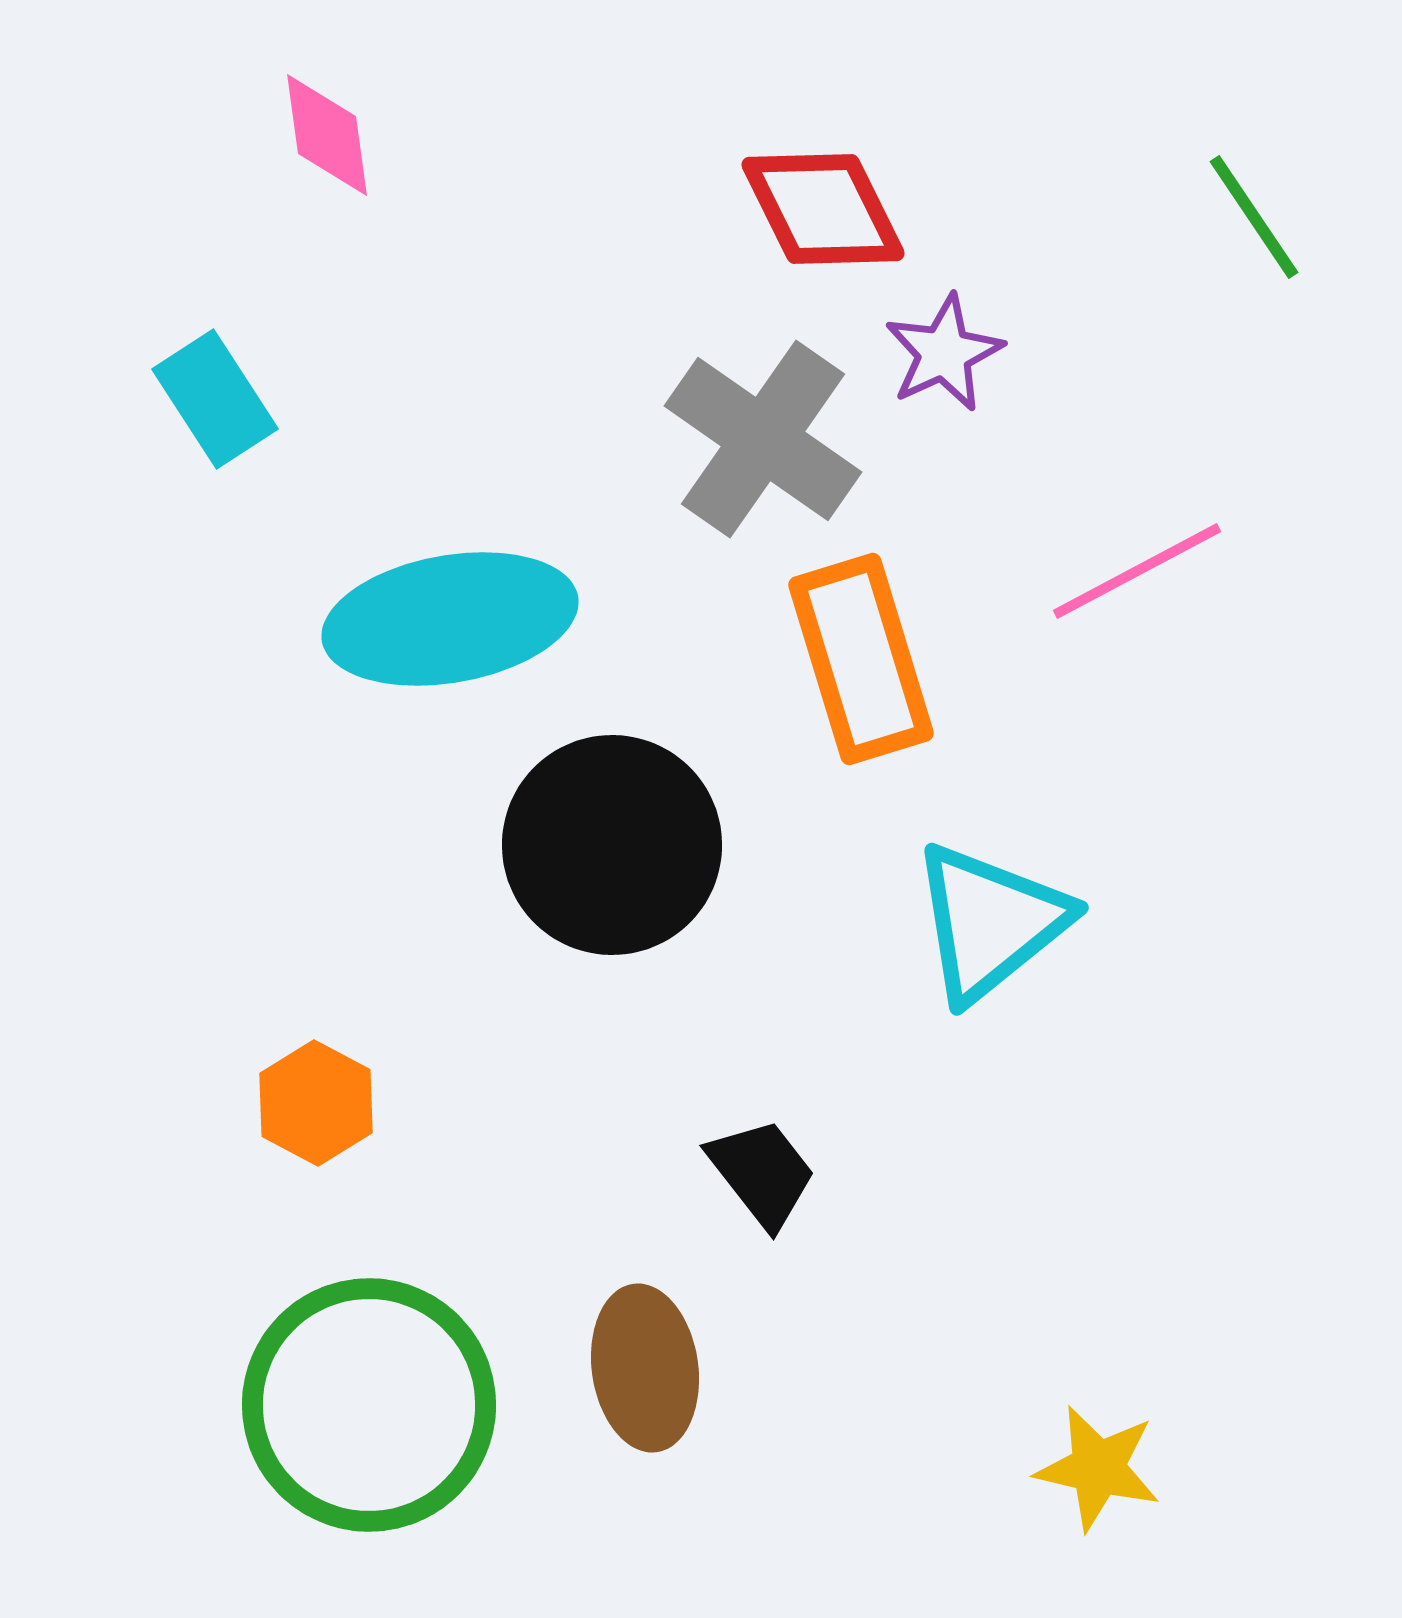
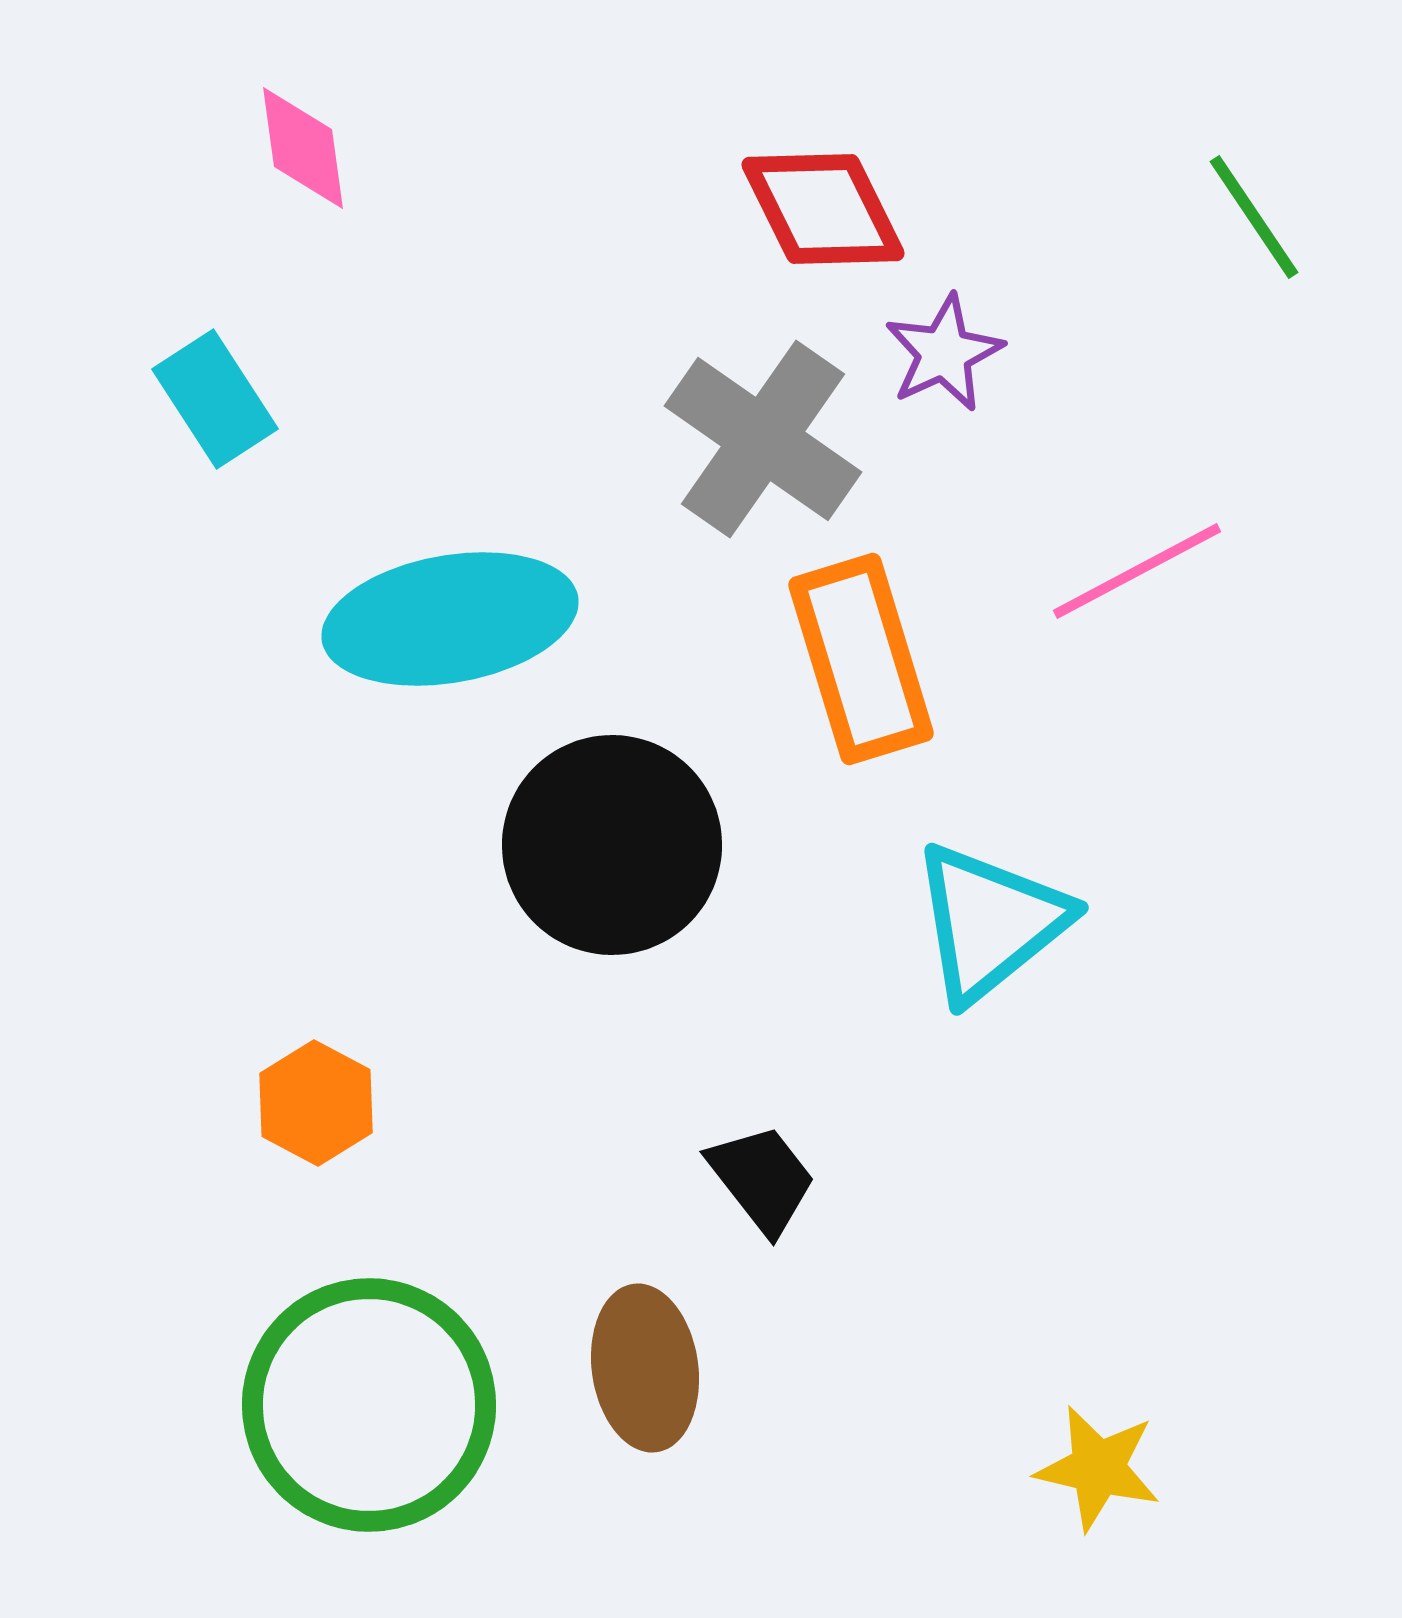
pink diamond: moved 24 px left, 13 px down
black trapezoid: moved 6 px down
